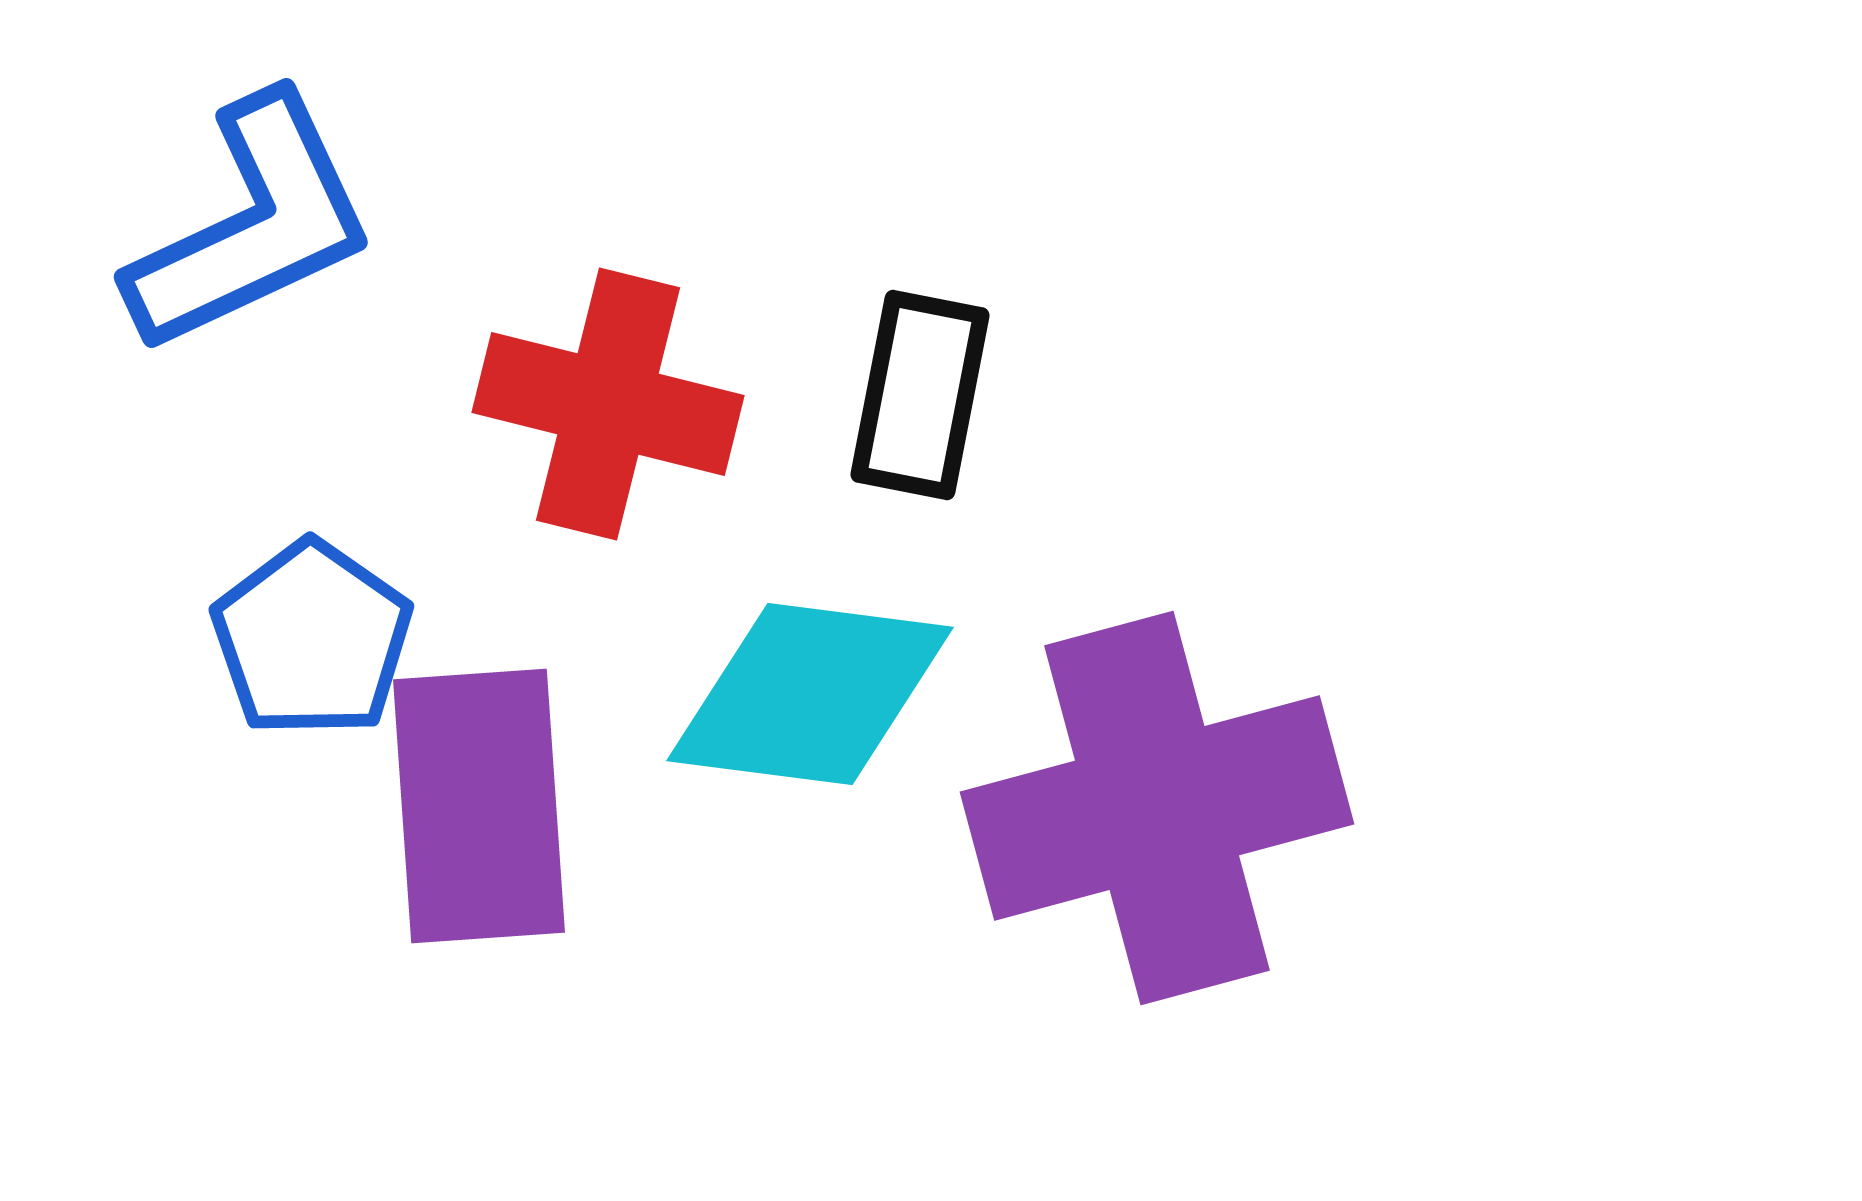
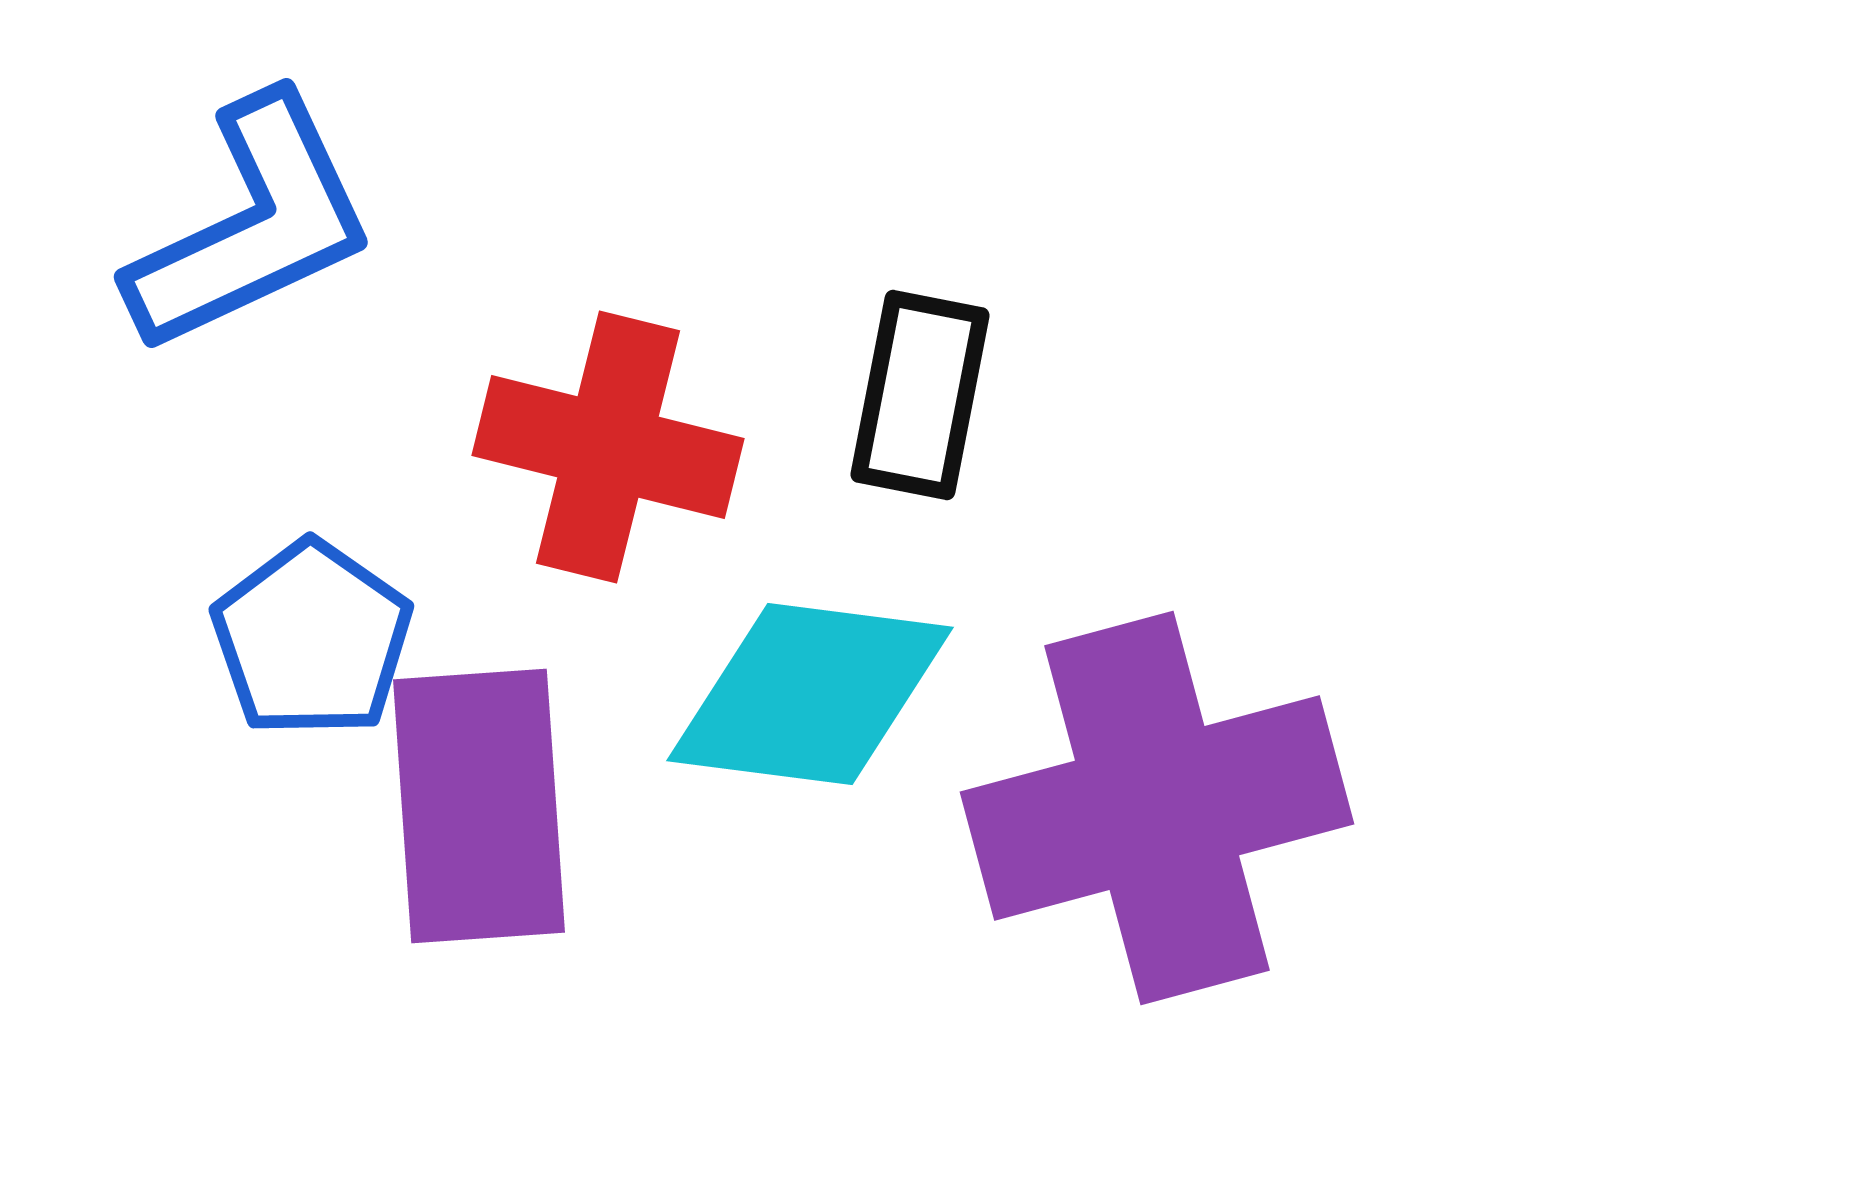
red cross: moved 43 px down
